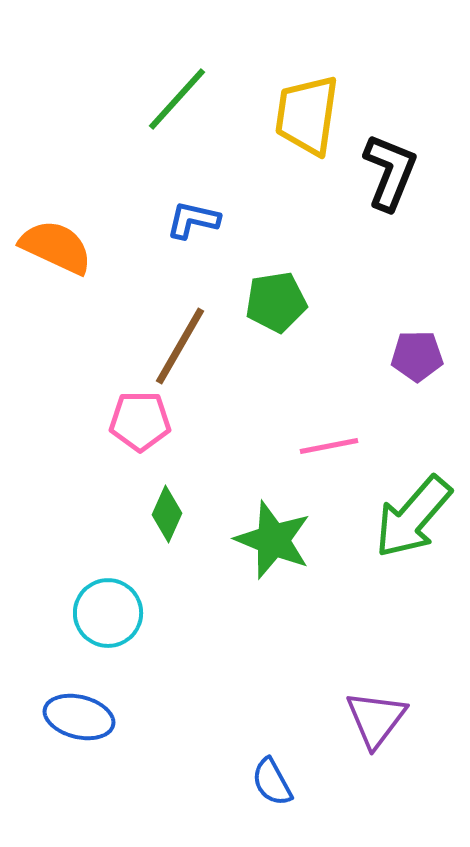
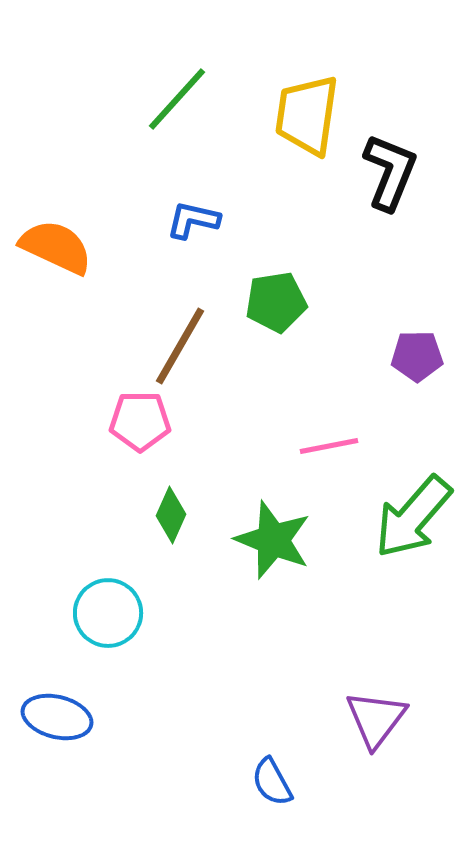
green diamond: moved 4 px right, 1 px down
blue ellipse: moved 22 px left
